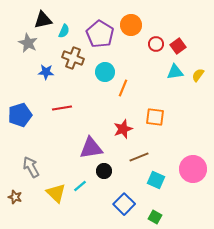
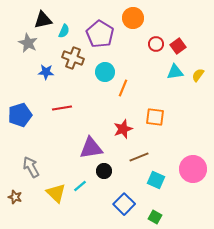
orange circle: moved 2 px right, 7 px up
